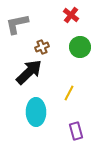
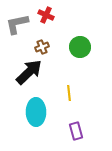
red cross: moved 25 px left; rotated 14 degrees counterclockwise
yellow line: rotated 35 degrees counterclockwise
